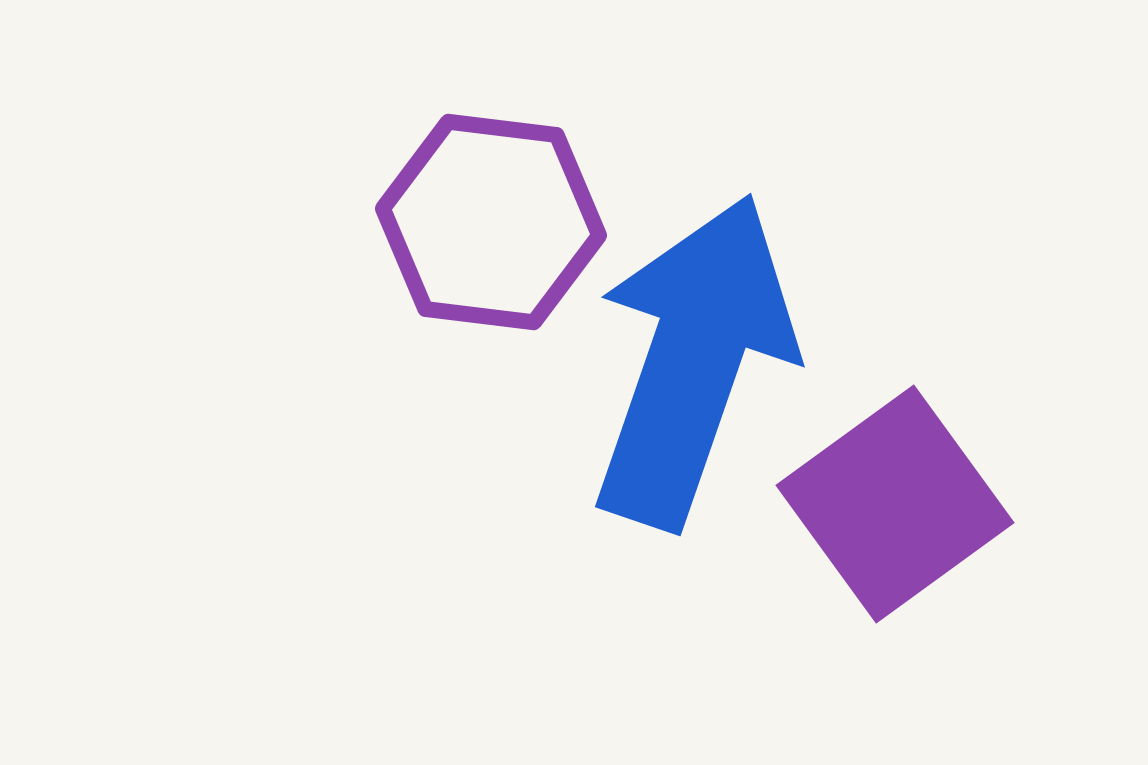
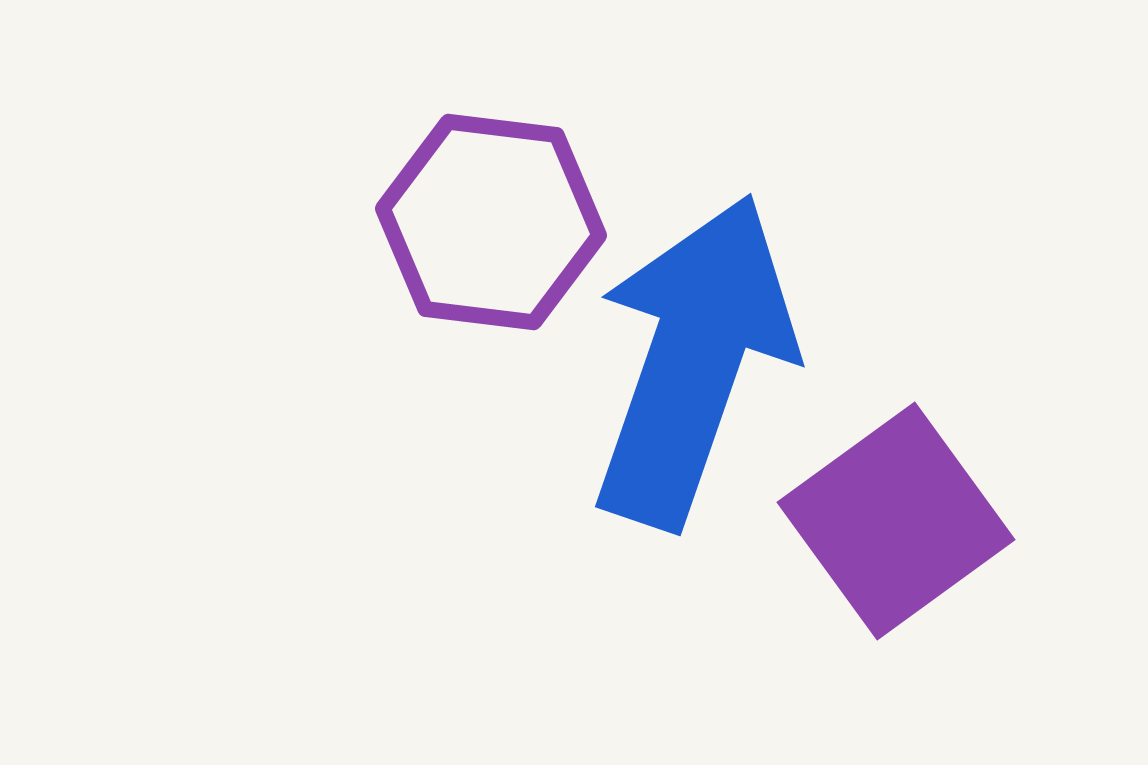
purple square: moved 1 px right, 17 px down
